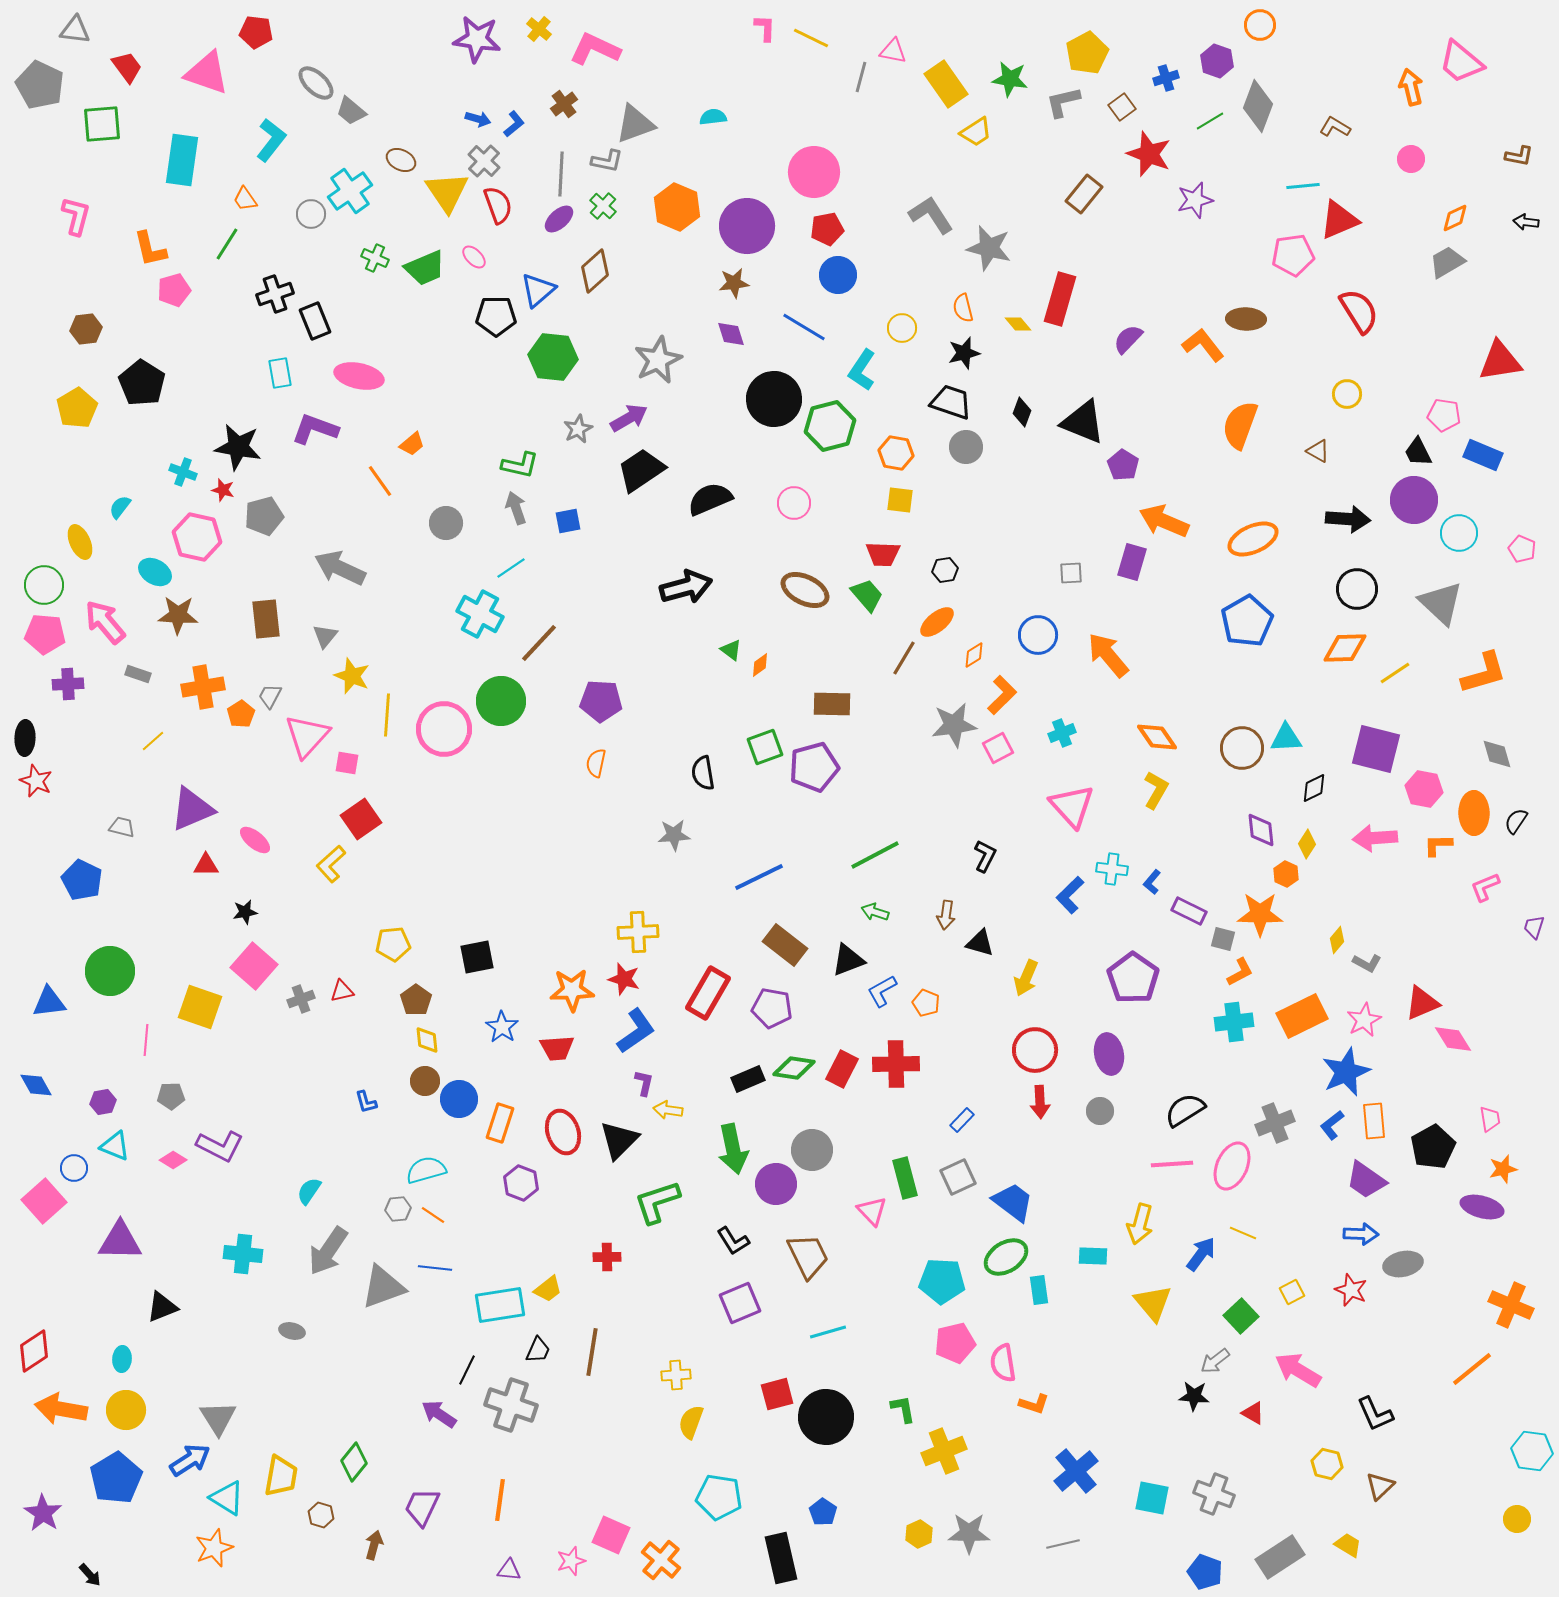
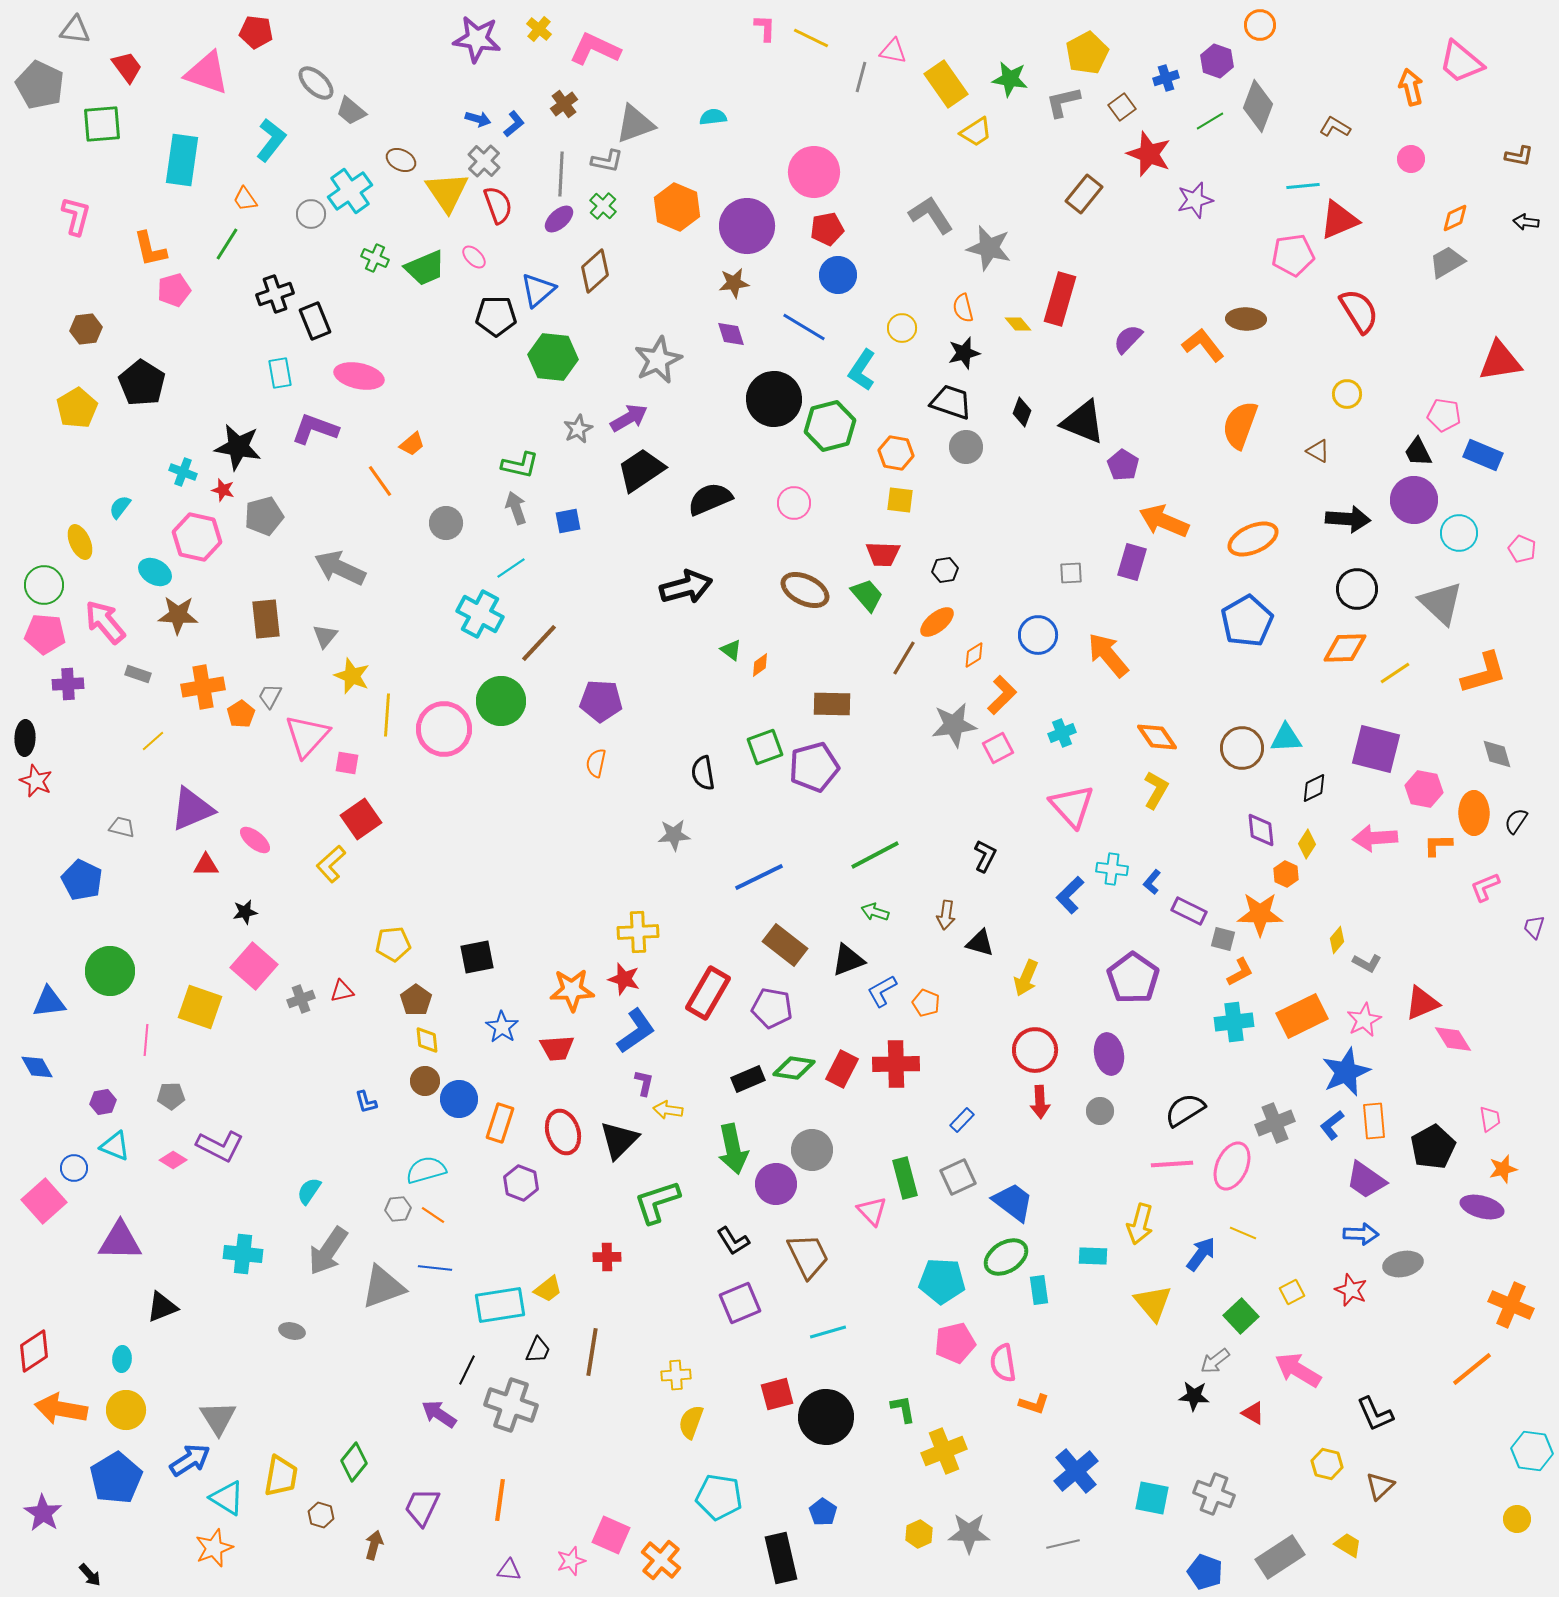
blue diamond at (36, 1085): moved 1 px right, 18 px up
